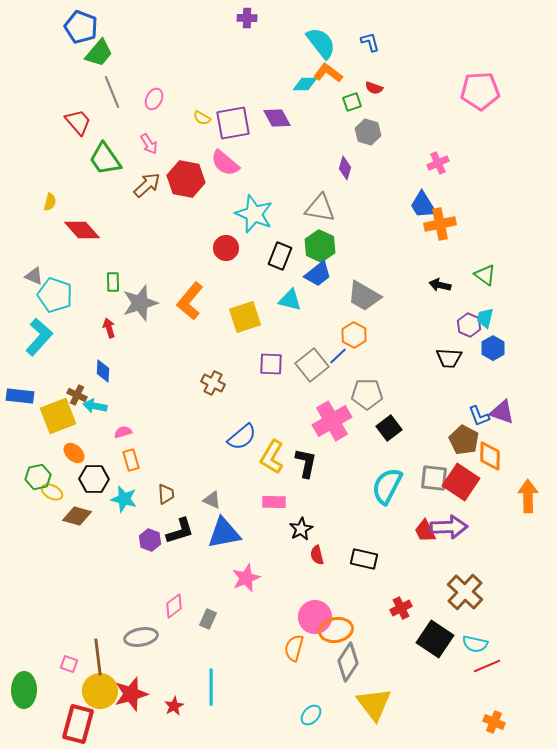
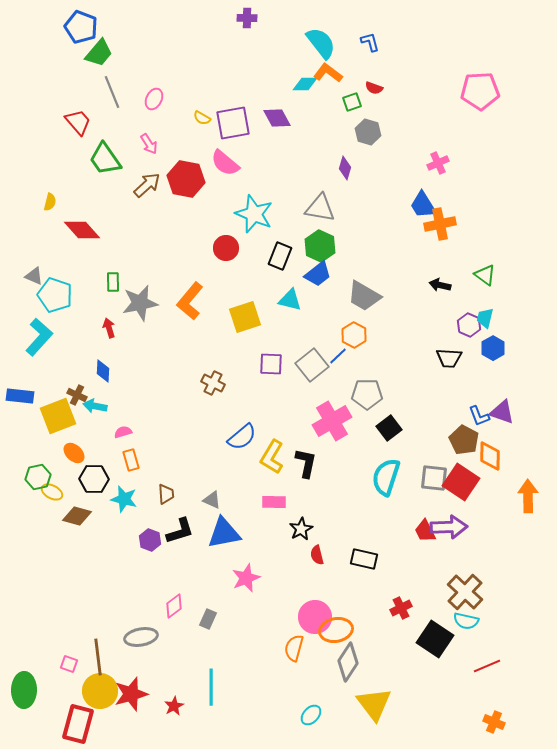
gray star at (140, 303): rotated 6 degrees clockwise
cyan semicircle at (387, 486): moved 1 px left, 9 px up; rotated 9 degrees counterclockwise
cyan semicircle at (475, 644): moved 9 px left, 23 px up
